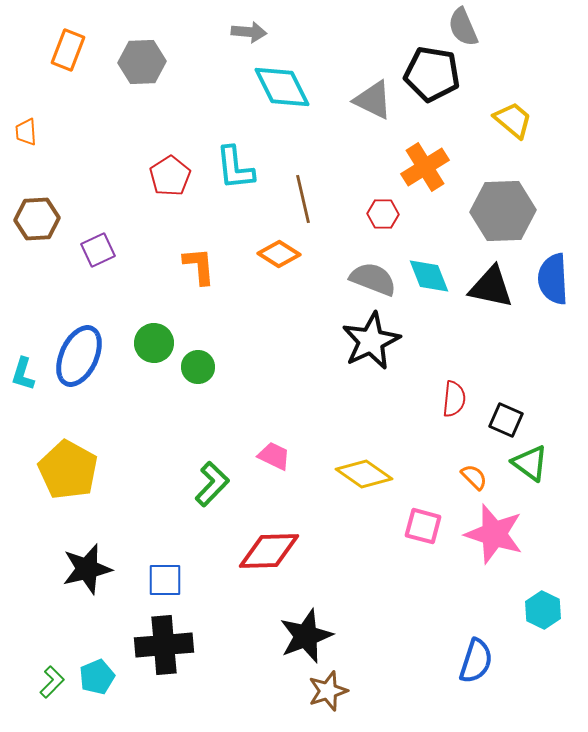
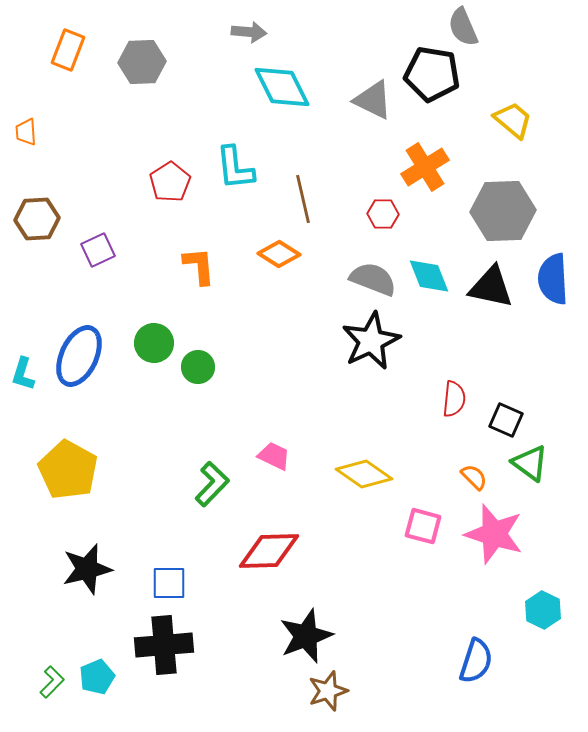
red pentagon at (170, 176): moved 6 px down
blue square at (165, 580): moved 4 px right, 3 px down
